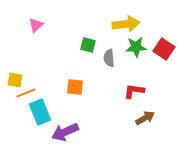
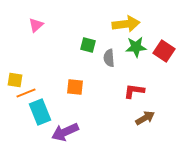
red square: moved 2 px down
